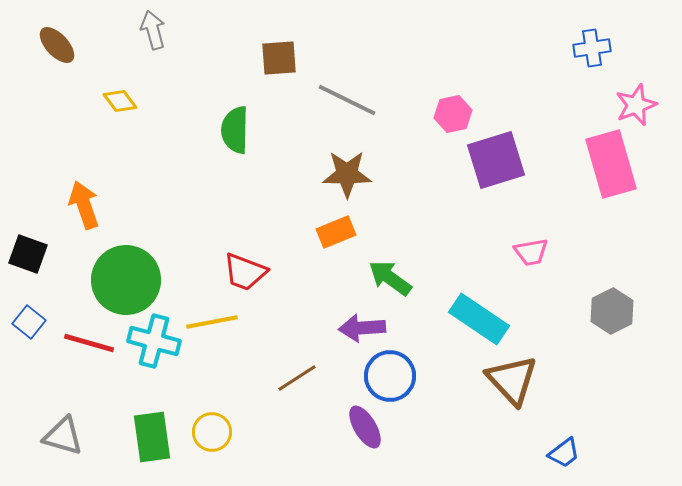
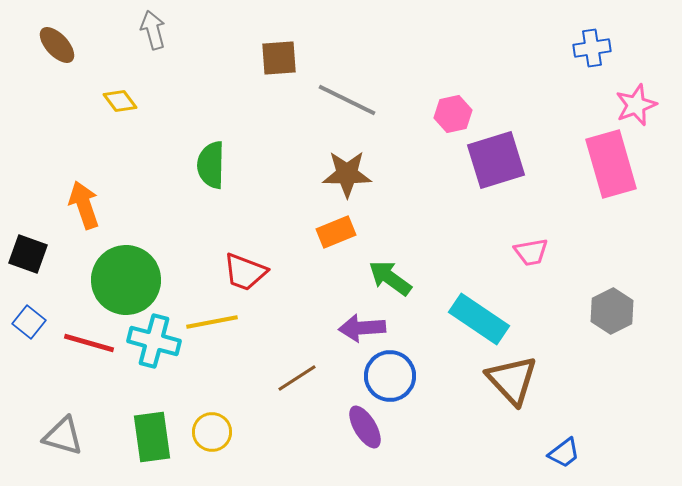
green semicircle: moved 24 px left, 35 px down
